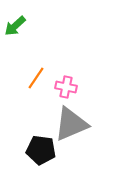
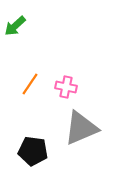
orange line: moved 6 px left, 6 px down
gray triangle: moved 10 px right, 4 px down
black pentagon: moved 8 px left, 1 px down
